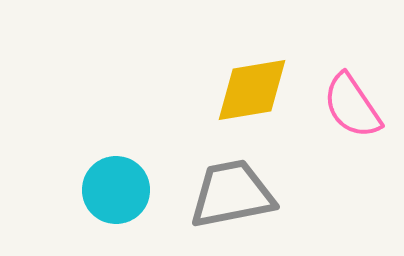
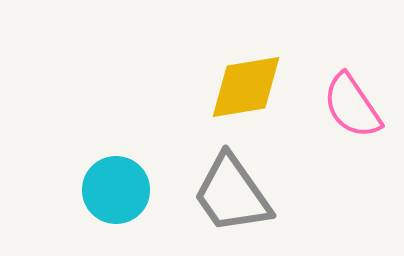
yellow diamond: moved 6 px left, 3 px up
gray trapezoid: rotated 114 degrees counterclockwise
